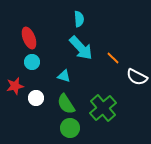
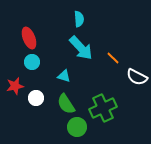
green cross: rotated 16 degrees clockwise
green circle: moved 7 px right, 1 px up
